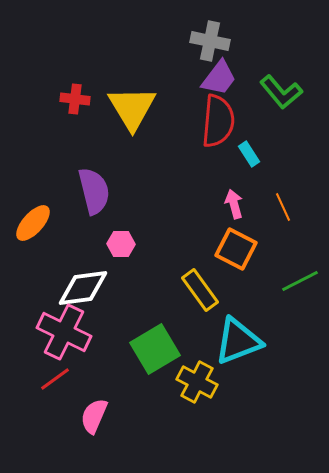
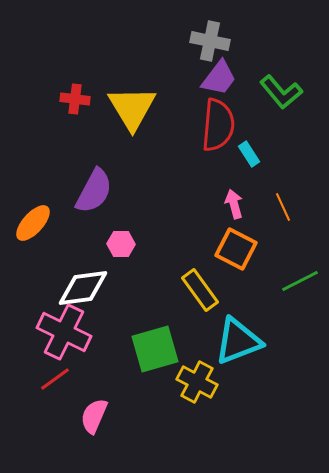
red semicircle: moved 4 px down
purple semicircle: rotated 42 degrees clockwise
green square: rotated 15 degrees clockwise
